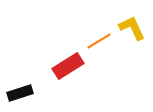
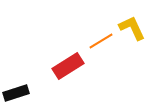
orange line: moved 2 px right
black rectangle: moved 4 px left
